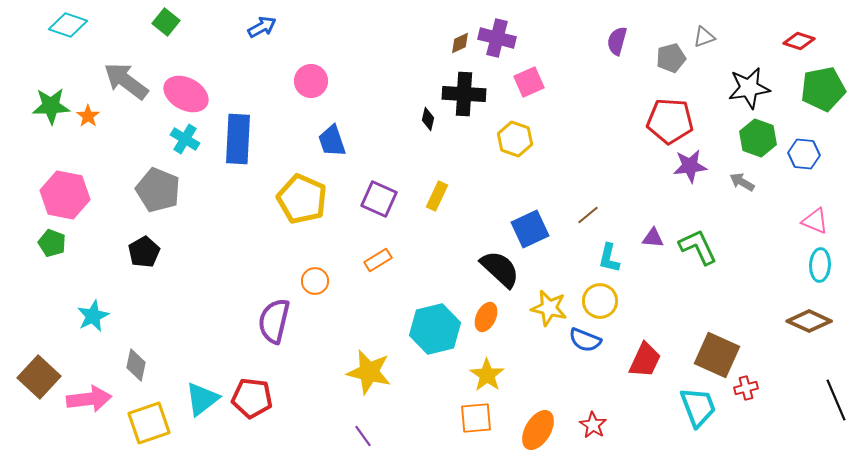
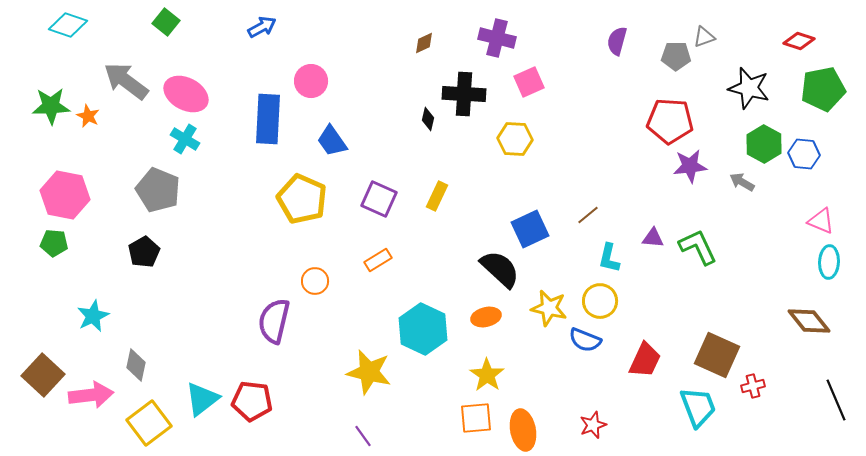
brown diamond at (460, 43): moved 36 px left
gray pentagon at (671, 58): moved 5 px right, 2 px up; rotated 16 degrees clockwise
black star at (749, 88): rotated 24 degrees clockwise
orange star at (88, 116): rotated 10 degrees counterclockwise
green hexagon at (758, 138): moved 6 px right, 6 px down; rotated 9 degrees clockwise
blue rectangle at (238, 139): moved 30 px right, 20 px up
yellow hexagon at (515, 139): rotated 16 degrees counterclockwise
blue trapezoid at (332, 141): rotated 16 degrees counterclockwise
pink triangle at (815, 221): moved 6 px right
green pentagon at (52, 243): moved 2 px right; rotated 16 degrees counterclockwise
cyan ellipse at (820, 265): moved 9 px right, 3 px up
orange ellipse at (486, 317): rotated 52 degrees clockwise
brown diamond at (809, 321): rotated 27 degrees clockwise
cyan hexagon at (435, 329): moved 12 px left; rotated 21 degrees counterclockwise
brown square at (39, 377): moved 4 px right, 2 px up
red cross at (746, 388): moved 7 px right, 2 px up
red pentagon at (252, 398): moved 3 px down
pink arrow at (89, 399): moved 2 px right, 4 px up
yellow square at (149, 423): rotated 18 degrees counterclockwise
red star at (593, 425): rotated 20 degrees clockwise
orange ellipse at (538, 430): moved 15 px left; rotated 42 degrees counterclockwise
